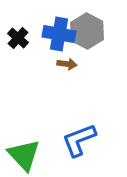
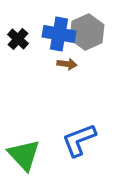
gray hexagon: moved 1 px down; rotated 8 degrees clockwise
black cross: moved 1 px down
